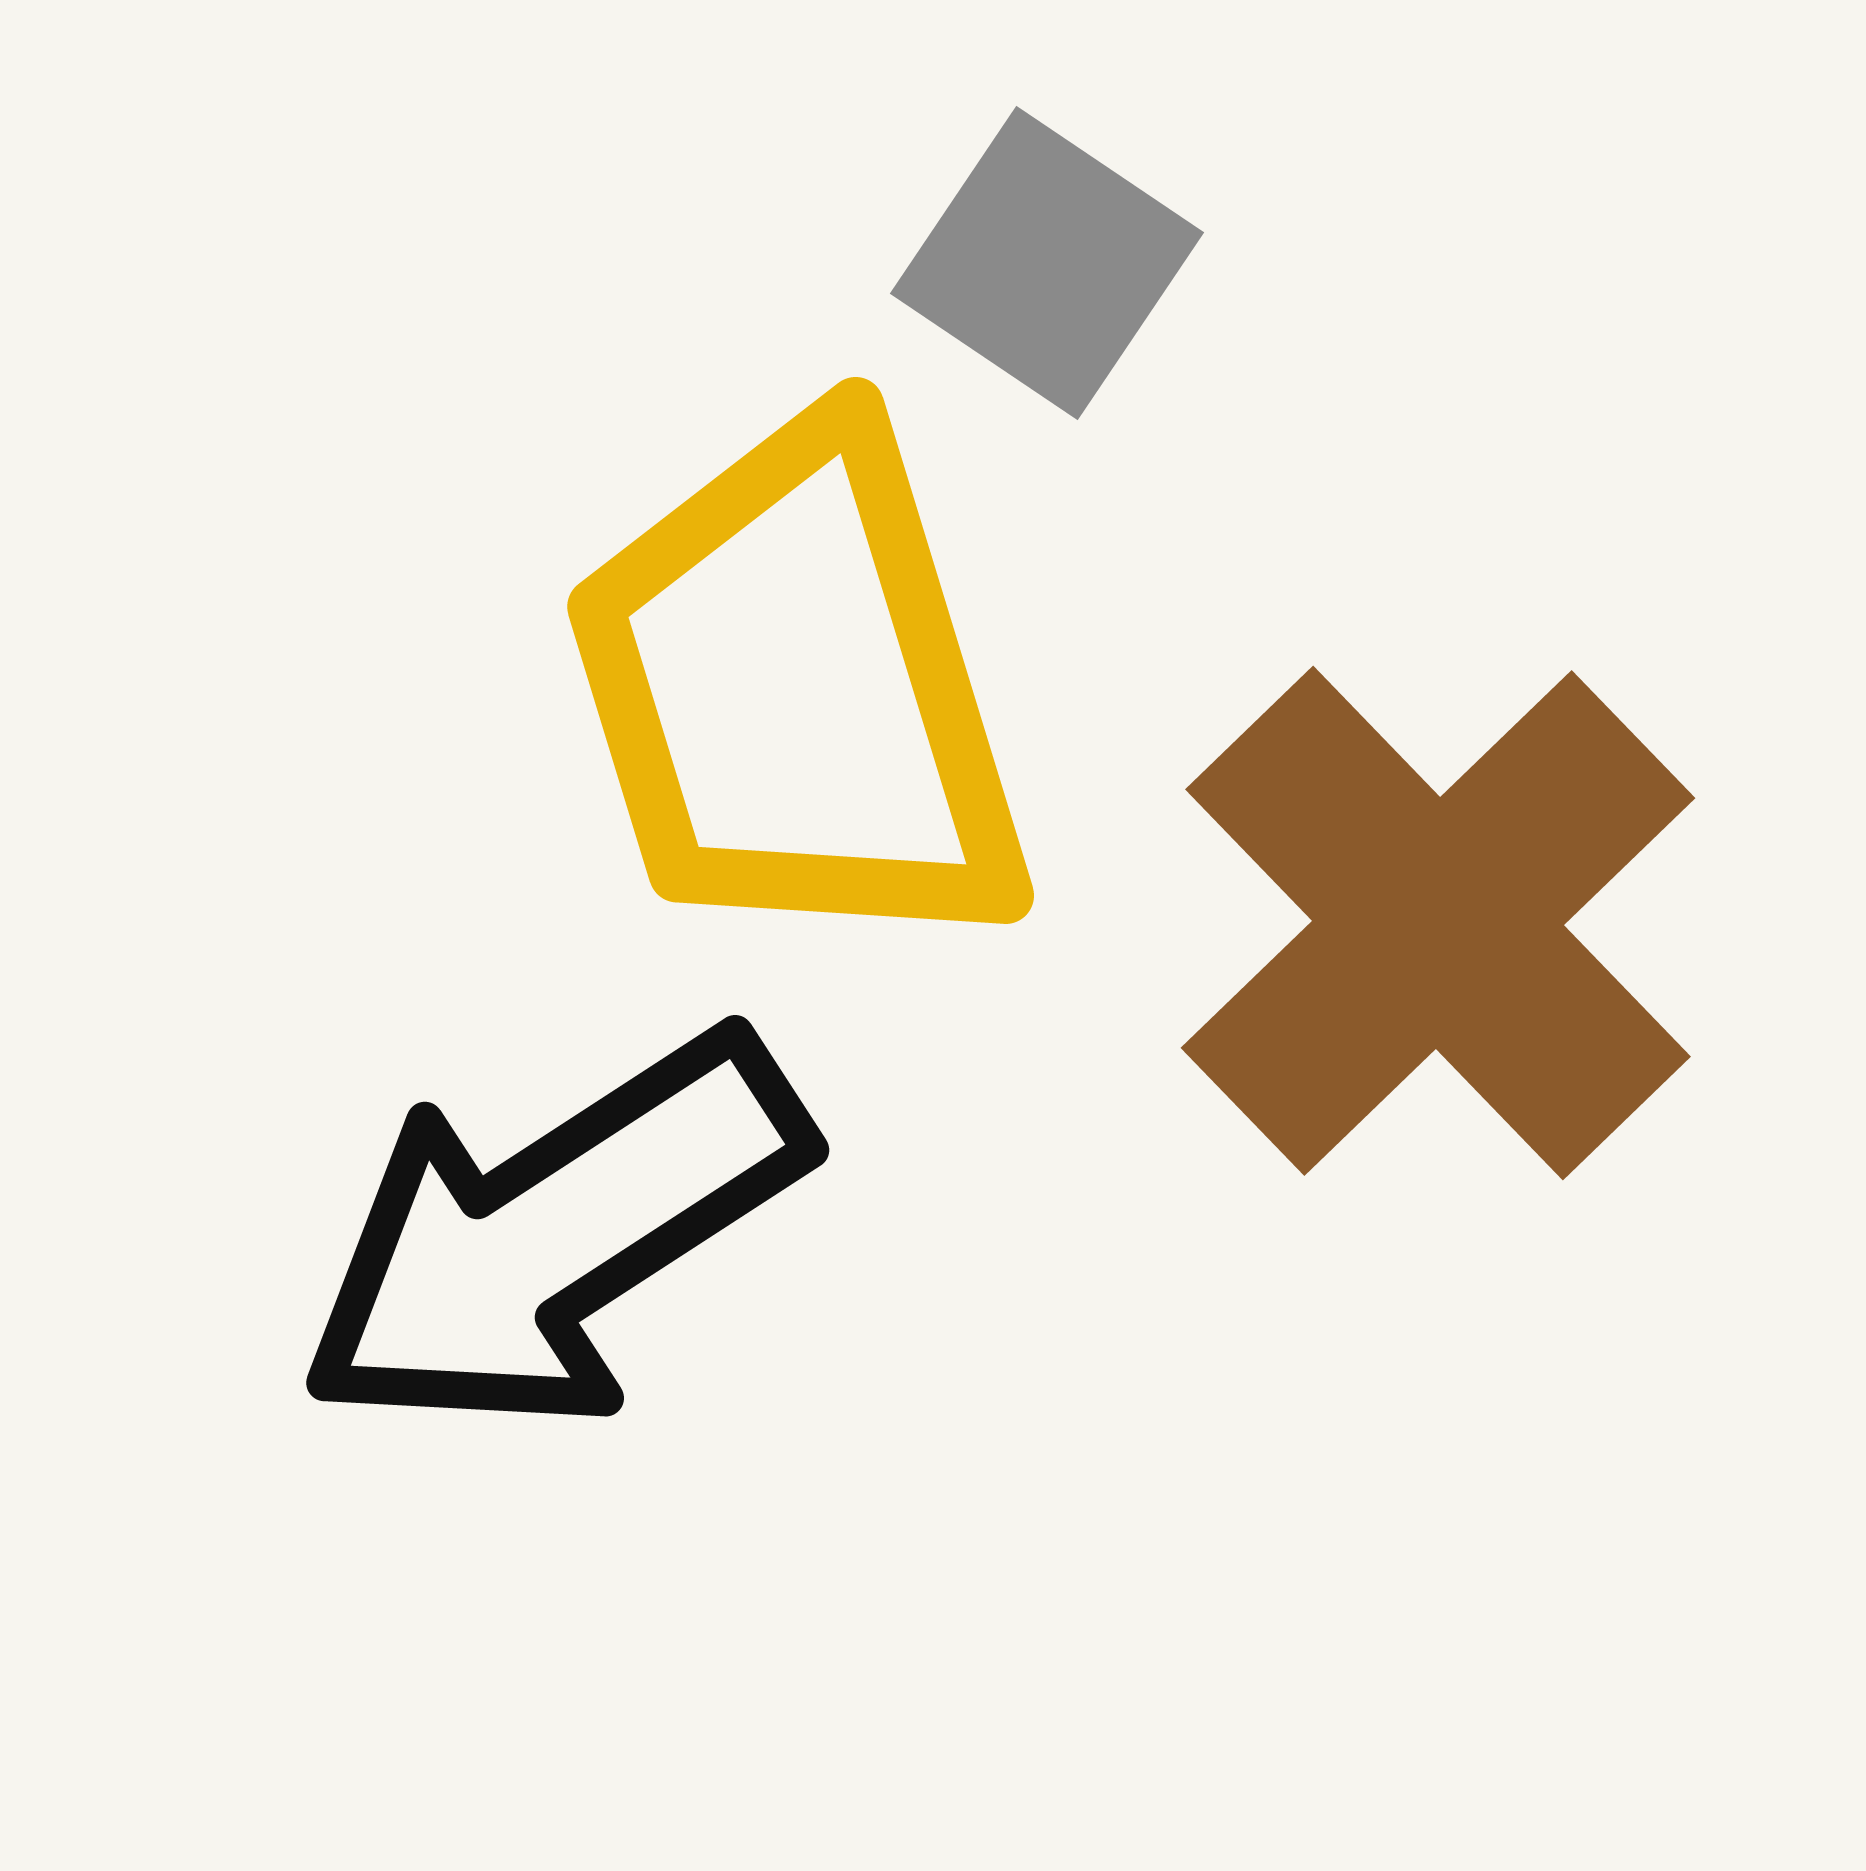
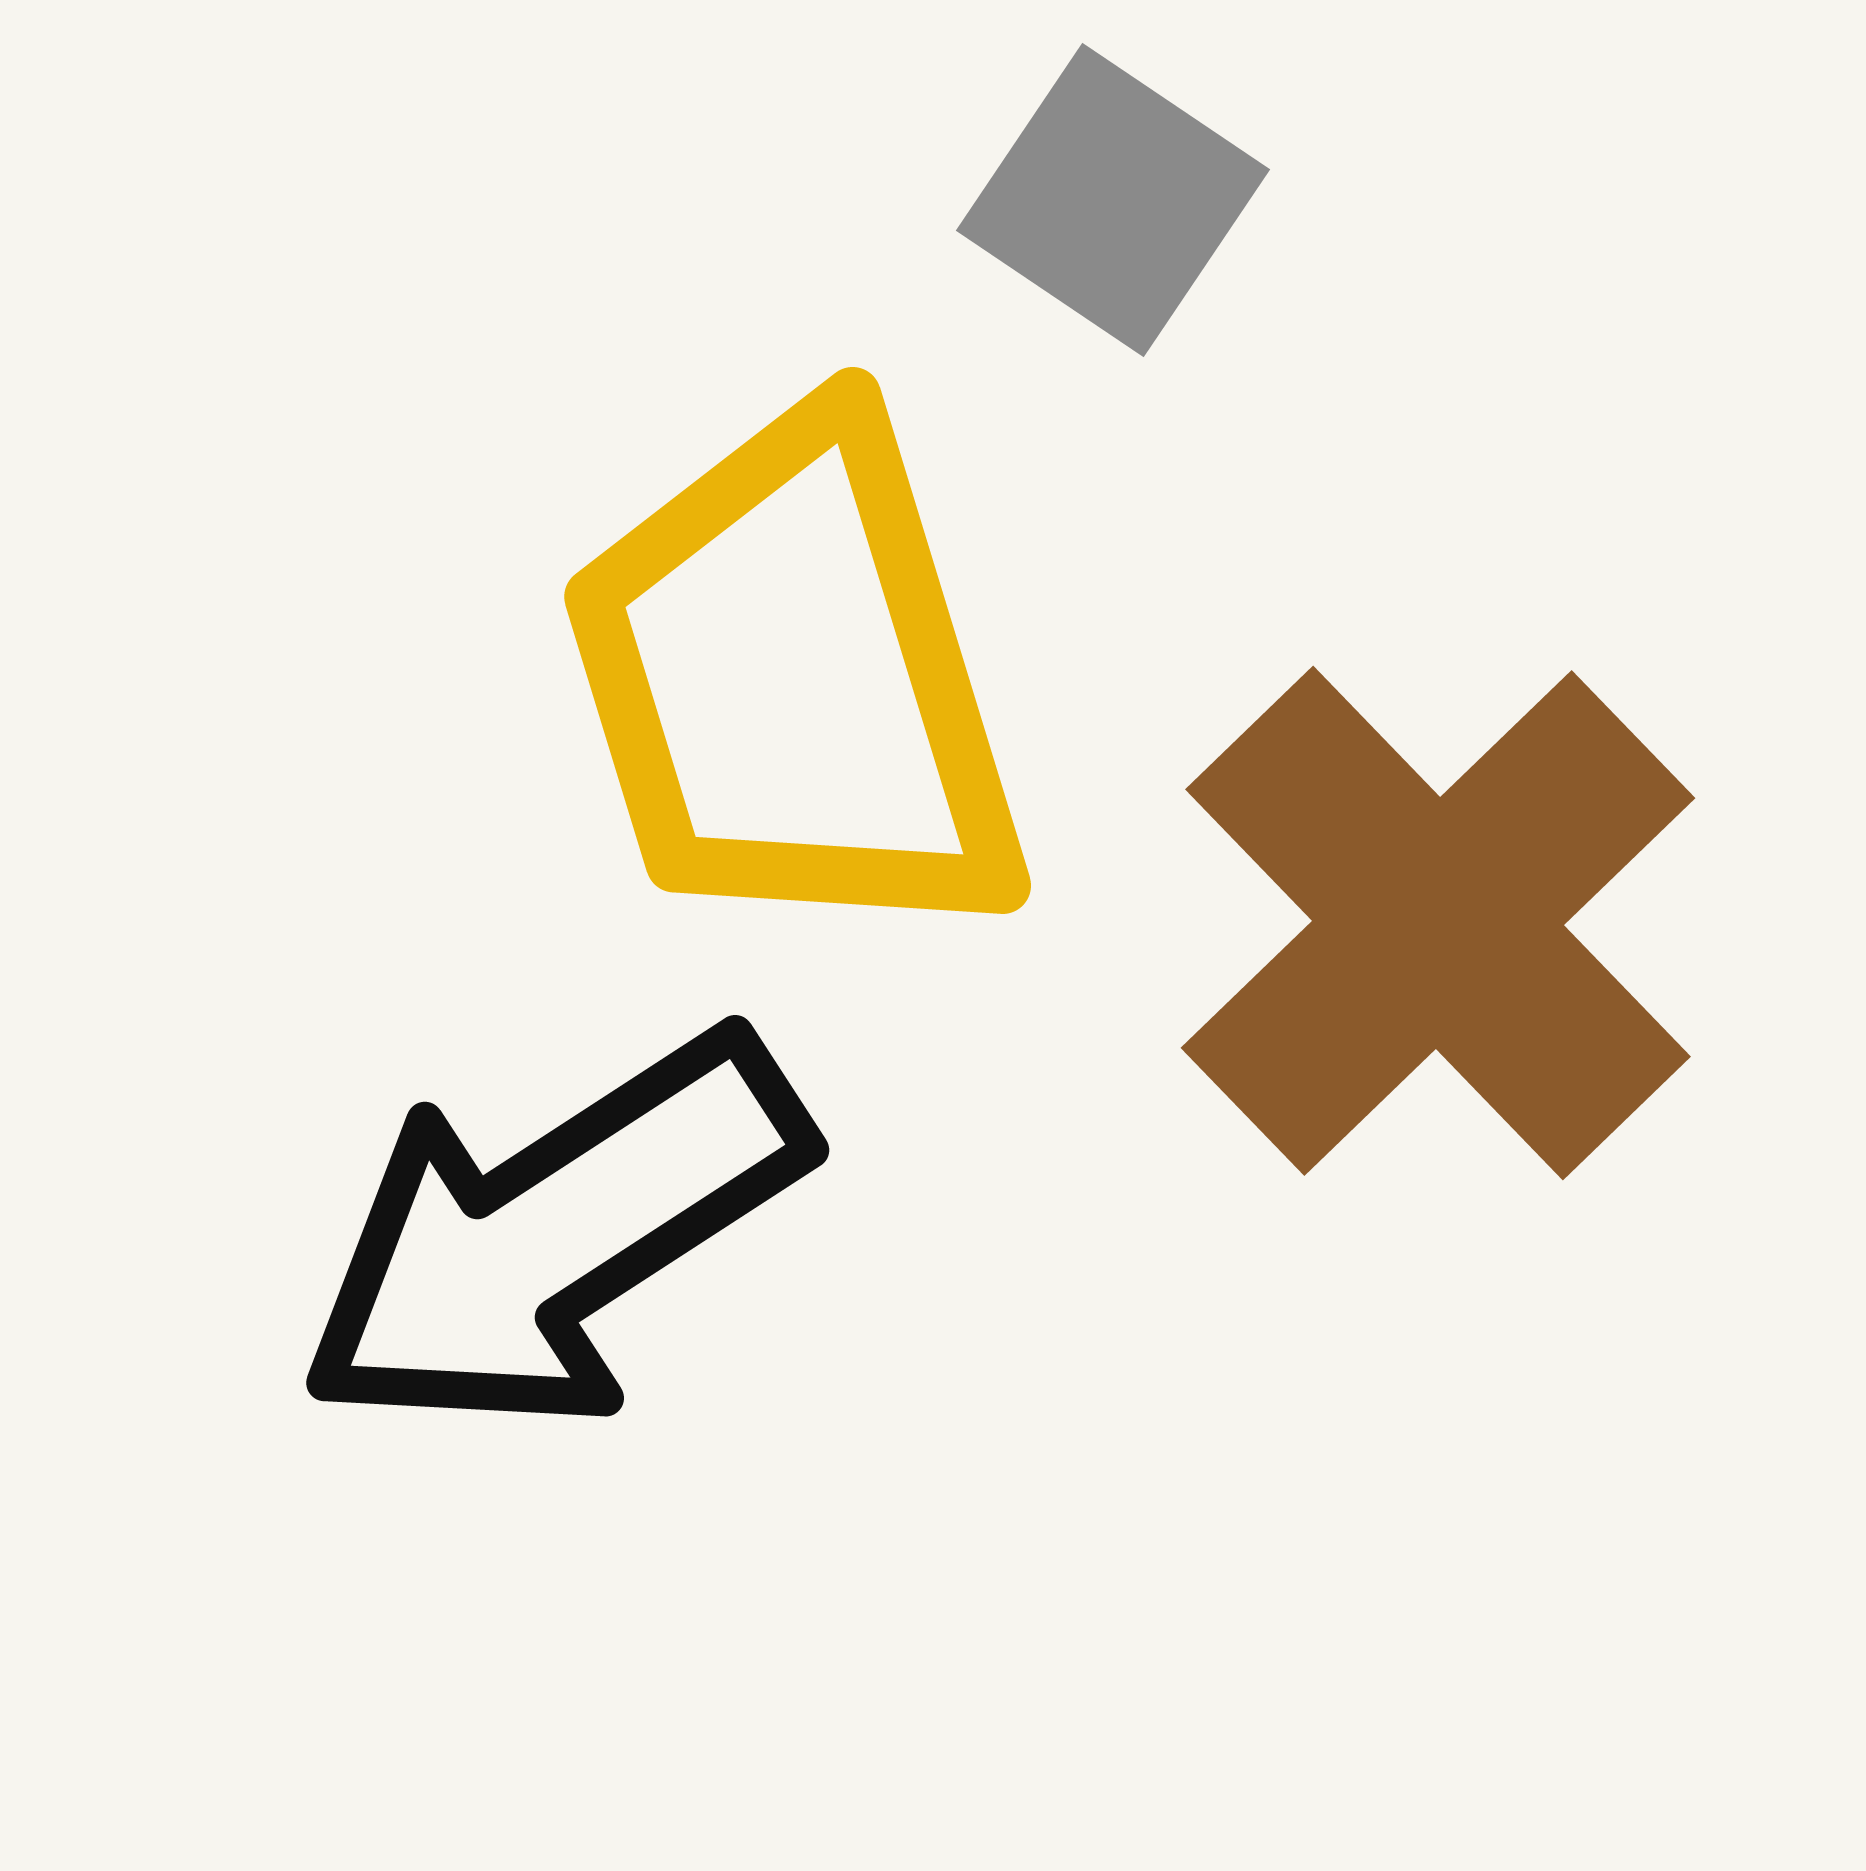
gray square: moved 66 px right, 63 px up
yellow trapezoid: moved 3 px left, 10 px up
